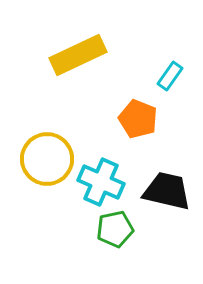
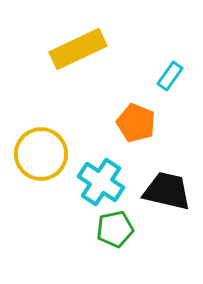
yellow rectangle: moved 6 px up
orange pentagon: moved 2 px left, 4 px down
yellow circle: moved 6 px left, 5 px up
cyan cross: rotated 9 degrees clockwise
